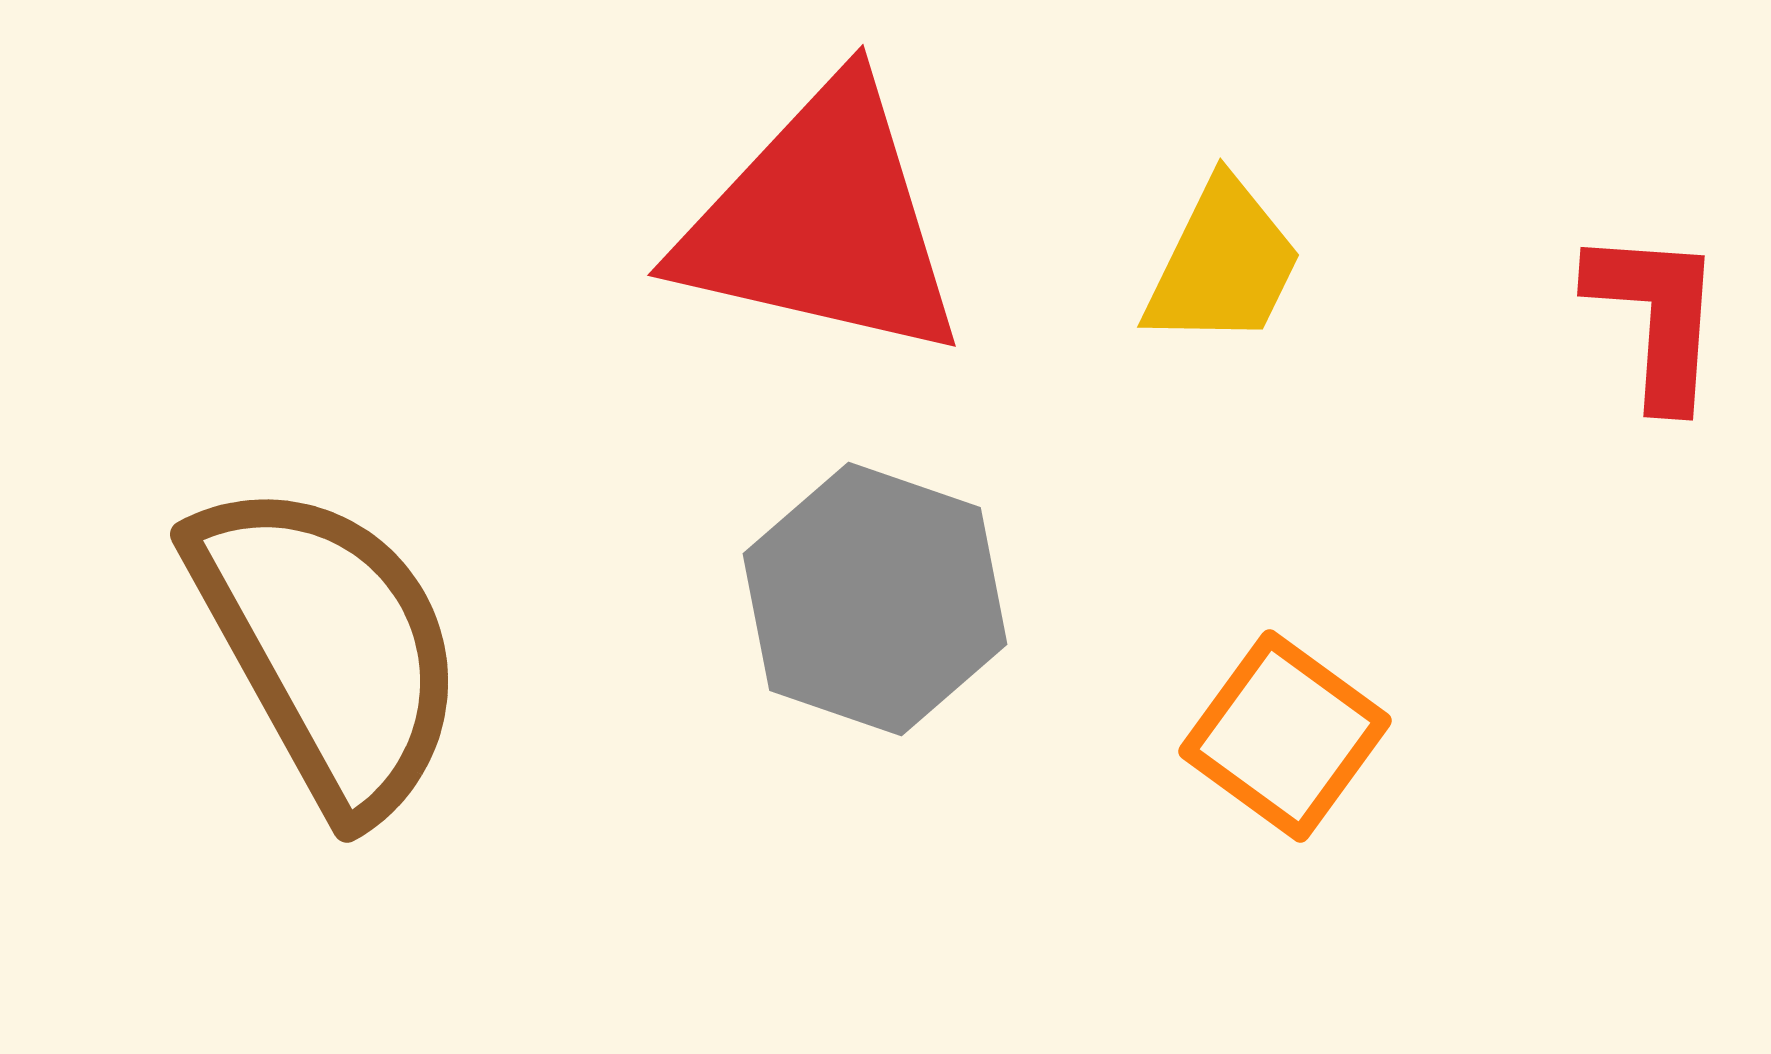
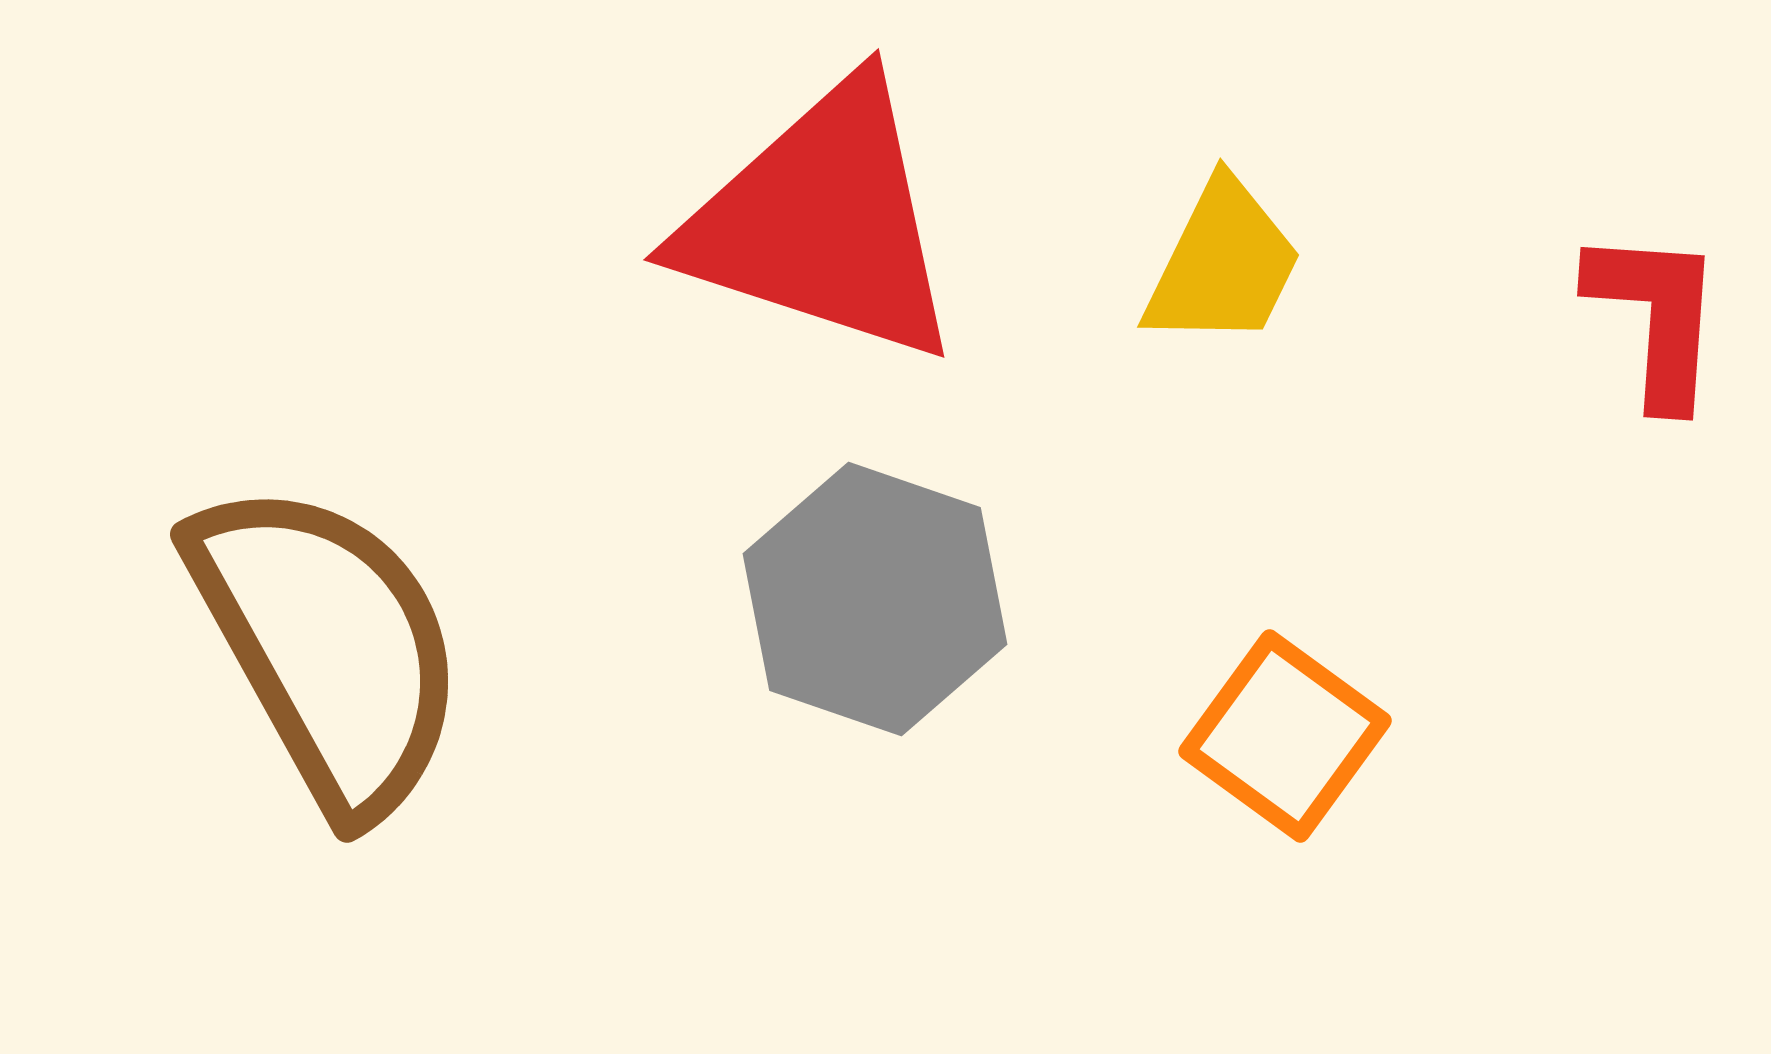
red triangle: rotated 5 degrees clockwise
